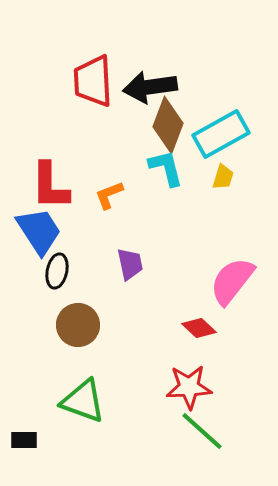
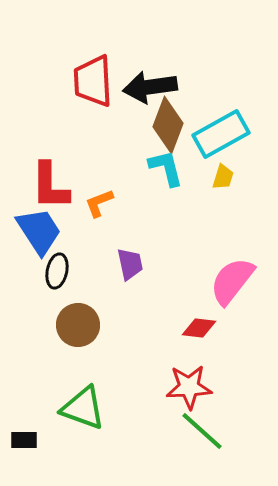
orange L-shape: moved 10 px left, 8 px down
red diamond: rotated 36 degrees counterclockwise
green triangle: moved 7 px down
